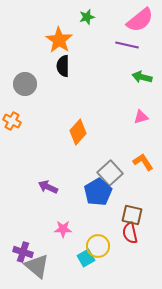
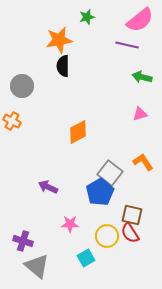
orange star: rotated 28 degrees clockwise
gray circle: moved 3 px left, 2 px down
pink triangle: moved 1 px left, 3 px up
orange diamond: rotated 20 degrees clockwise
gray square: rotated 10 degrees counterclockwise
blue pentagon: moved 2 px right
pink star: moved 7 px right, 5 px up
red semicircle: rotated 20 degrees counterclockwise
yellow circle: moved 9 px right, 10 px up
purple cross: moved 11 px up
